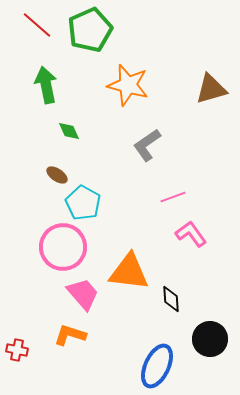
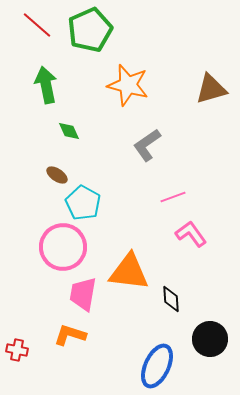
pink trapezoid: rotated 129 degrees counterclockwise
